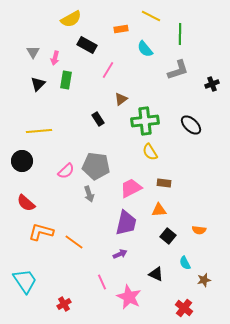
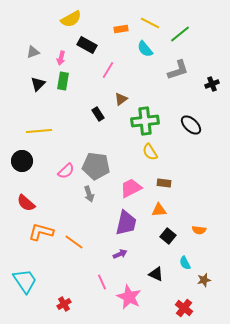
yellow line at (151, 16): moved 1 px left, 7 px down
green line at (180, 34): rotated 50 degrees clockwise
gray triangle at (33, 52): rotated 40 degrees clockwise
pink arrow at (55, 58): moved 6 px right
green rectangle at (66, 80): moved 3 px left, 1 px down
black rectangle at (98, 119): moved 5 px up
